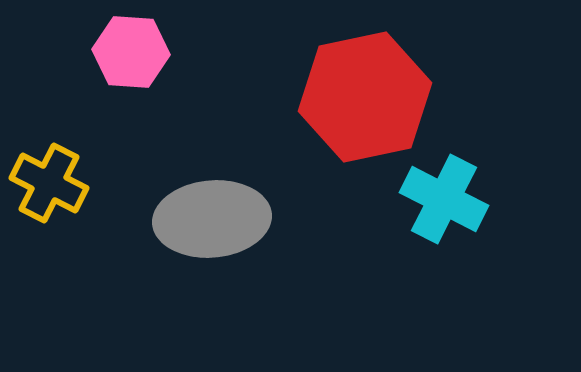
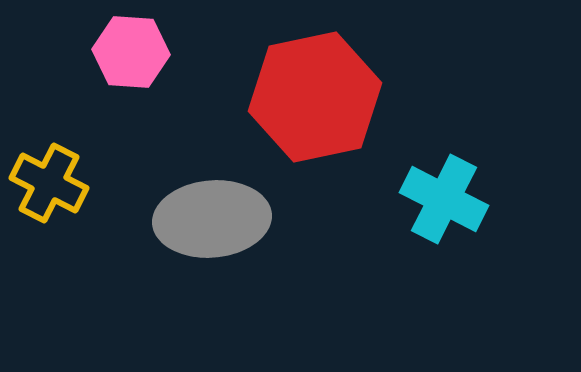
red hexagon: moved 50 px left
